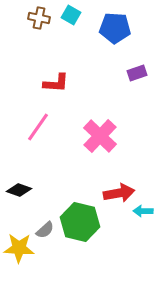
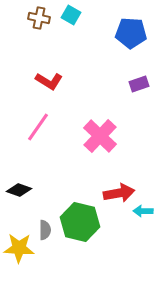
blue pentagon: moved 16 px right, 5 px down
purple rectangle: moved 2 px right, 11 px down
red L-shape: moved 7 px left, 2 px up; rotated 28 degrees clockwise
gray semicircle: rotated 48 degrees counterclockwise
